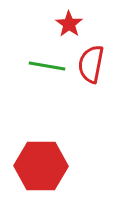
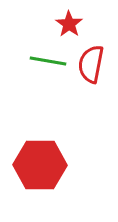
green line: moved 1 px right, 5 px up
red hexagon: moved 1 px left, 1 px up
